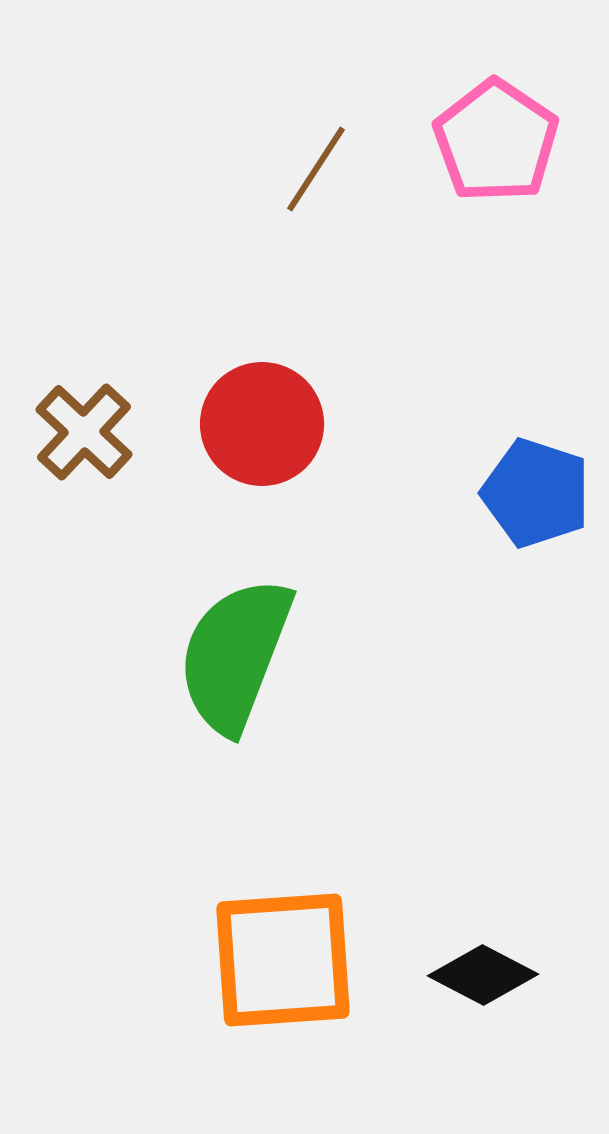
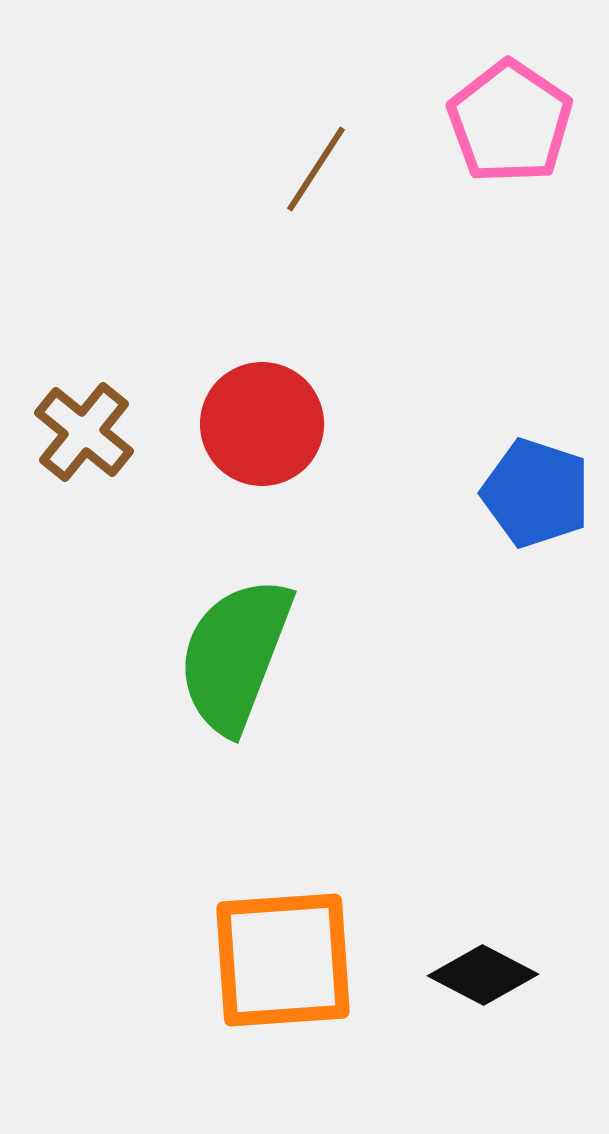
pink pentagon: moved 14 px right, 19 px up
brown cross: rotated 4 degrees counterclockwise
